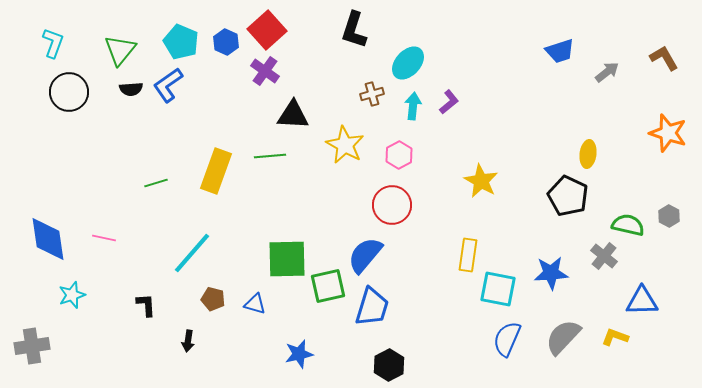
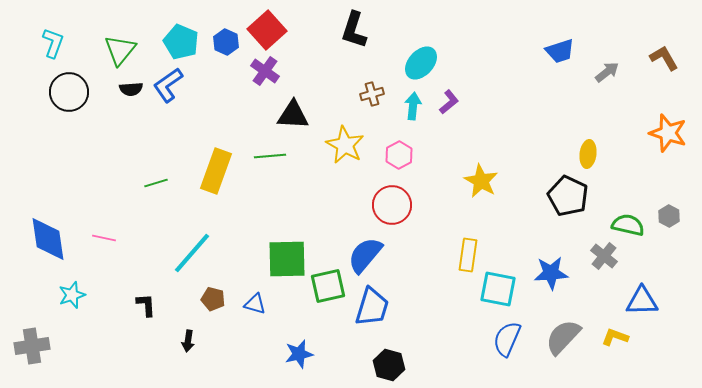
cyan ellipse at (408, 63): moved 13 px right
black hexagon at (389, 365): rotated 16 degrees counterclockwise
